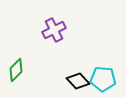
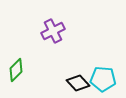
purple cross: moved 1 px left, 1 px down
black diamond: moved 2 px down
